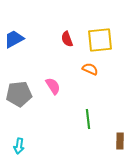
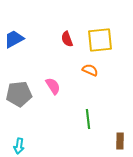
orange semicircle: moved 1 px down
